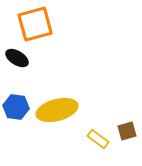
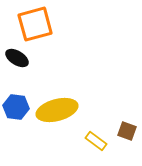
brown square: rotated 36 degrees clockwise
yellow rectangle: moved 2 px left, 2 px down
